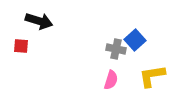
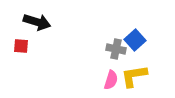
black arrow: moved 2 px left, 1 px down
yellow L-shape: moved 18 px left
